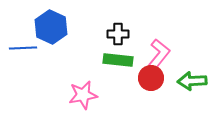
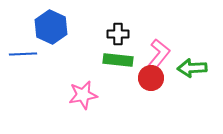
blue line: moved 6 px down
green arrow: moved 13 px up
